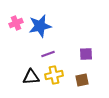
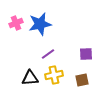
blue star: moved 2 px up
purple line: rotated 16 degrees counterclockwise
black triangle: moved 1 px left, 1 px down
